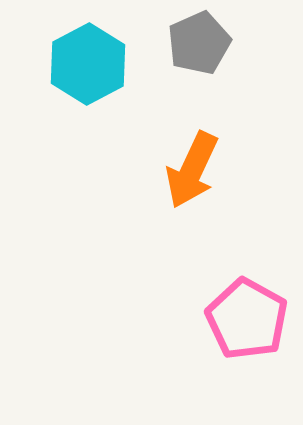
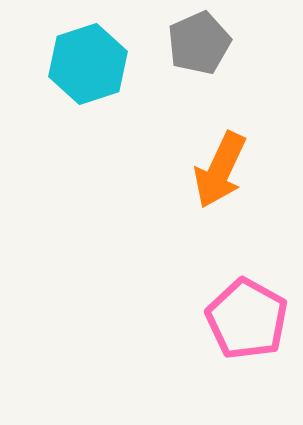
cyan hexagon: rotated 10 degrees clockwise
orange arrow: moved 28 px right
